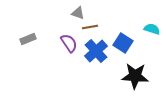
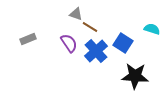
gray triangle: moved 2 px left, 1 px down
brown line: rotated 42 degrees clockwise
